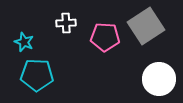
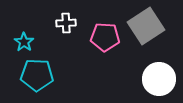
cyan star: rotated 12 degrees clockwise
